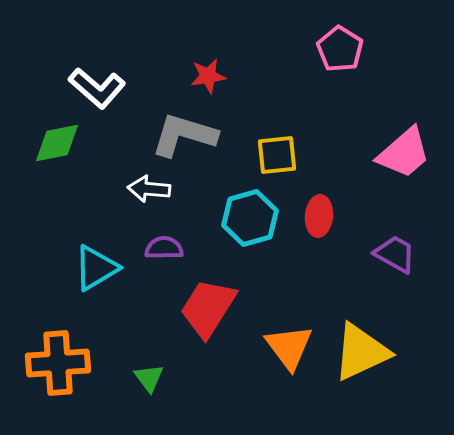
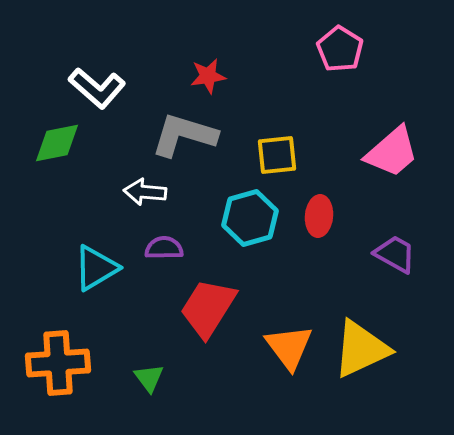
pink trapezoid: moved 12 px left, 1 px up
white arrow: moved 4 px left, 3 px down
yellow triangle: moved 3 px up
